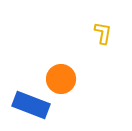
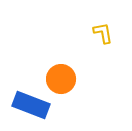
yellow L-shape: rotated 20 degrees counterclockwise
